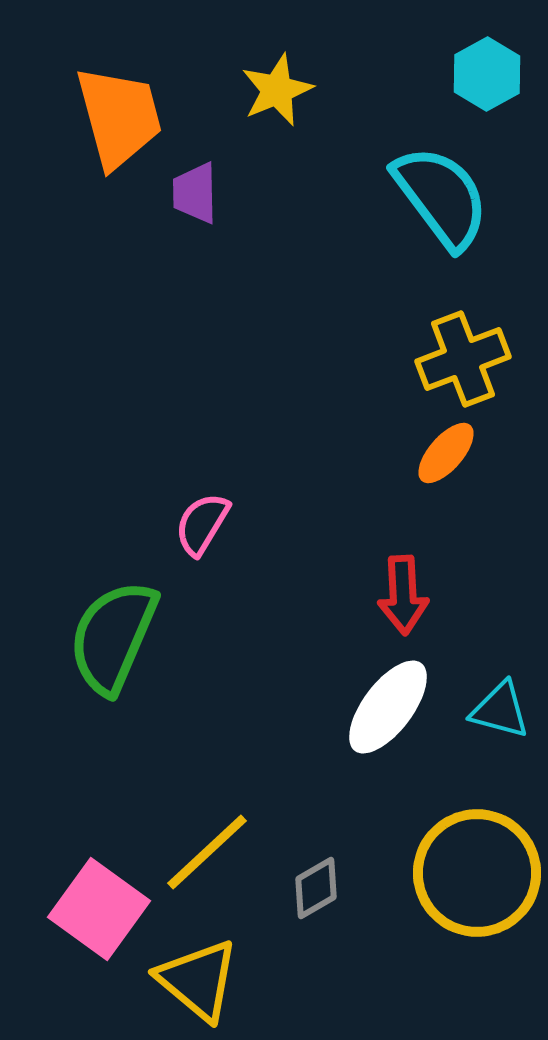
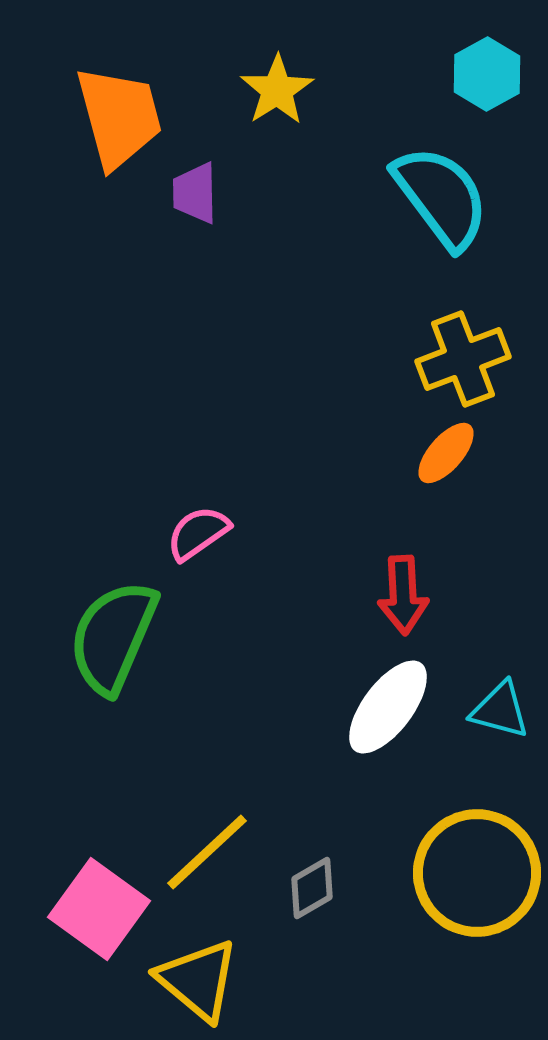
yellow star: rotated 10 degrees counterclockwise
pink semicircle: moved 4 px left, 9 px down; rotated 24 degrees clockwise
gray diamond: moved 4 px left
